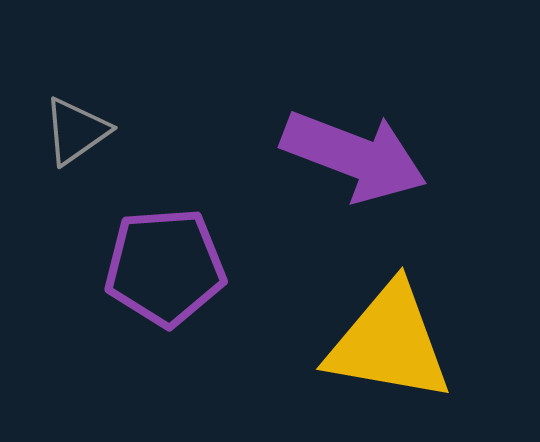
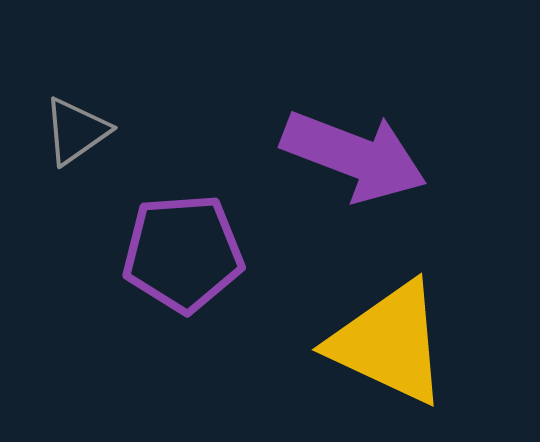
purple pentagon: moved 18 px right, 14 px up
yellow triangle: rotated 15 degrees clockwise
